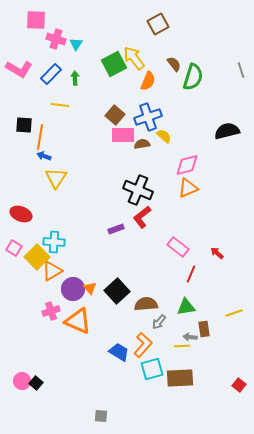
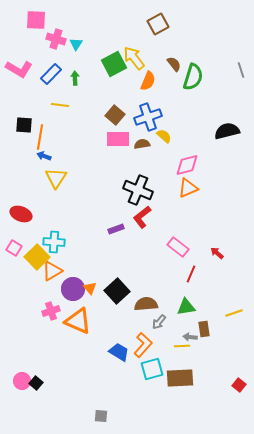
pink rectangle at (123, 135): moved 5 px left, 4 px down
